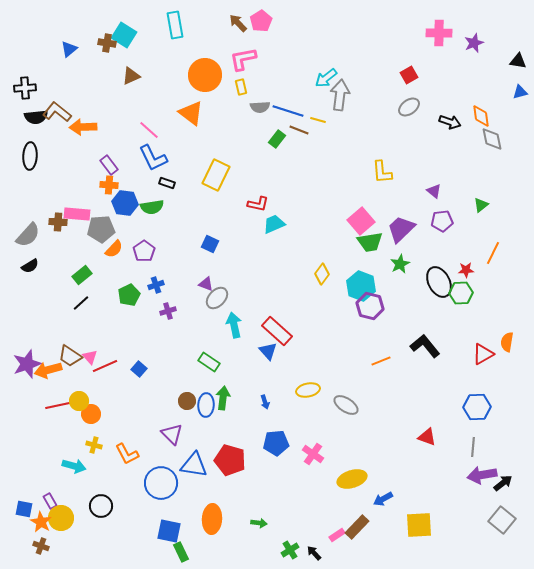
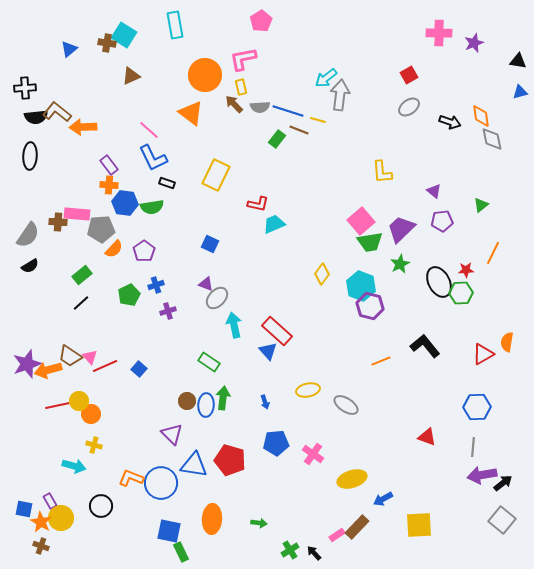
brown arrow at (238, 23): moved 4 px left, 81 px down
gray semicircle at (28, 235): rotated 8 degrees counterclockwise
orange L-shape at (127, 454): moved 4 px right, 24 px down; rotated 140 degrees clockwise
